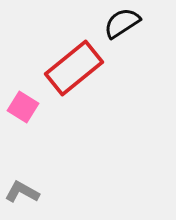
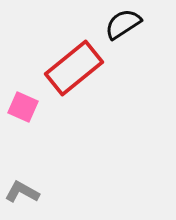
black semicircle: moved 1 px right, 1 px down
pink square: rotated 8 degrees counterclockwise
